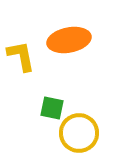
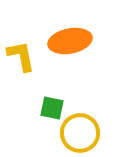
orange ellipse: moved 1 px right, 1 px down
yellow circle: moved 1 px right
